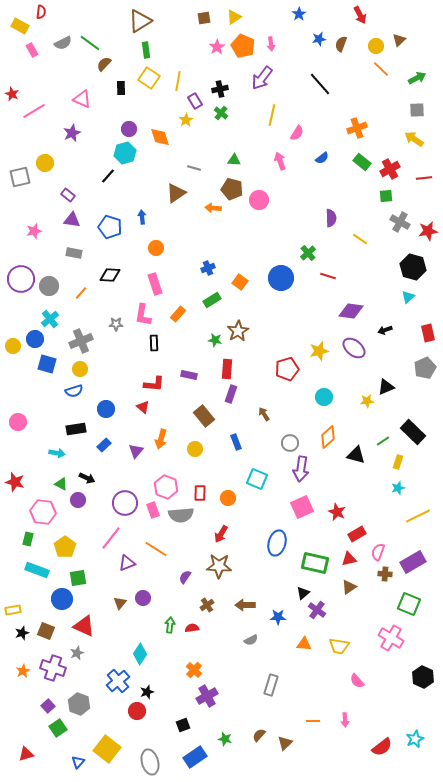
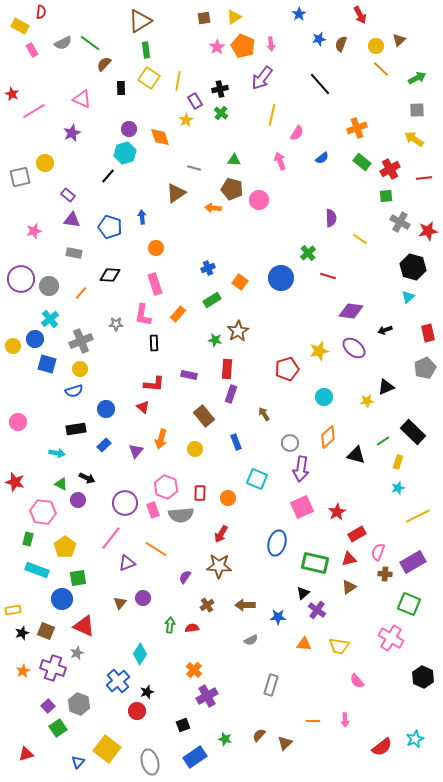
red star at (337, 512): rotated 18 degrees clockwise
